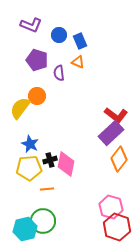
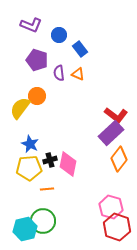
blue rectangle: moved 8 px down; rotated 14 degrees counterclockwise
orange triangle: moved 12 px down
pink diamond: moved 2 px right
